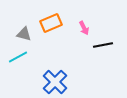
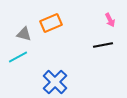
pink arrow: moved 26 px right, 8 px up
